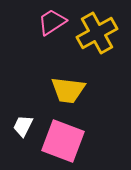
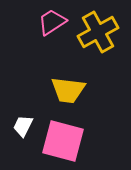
yellow cross: moved 1 px right, 1 px up
pink square: rotated 6 degrees counterclockwise
